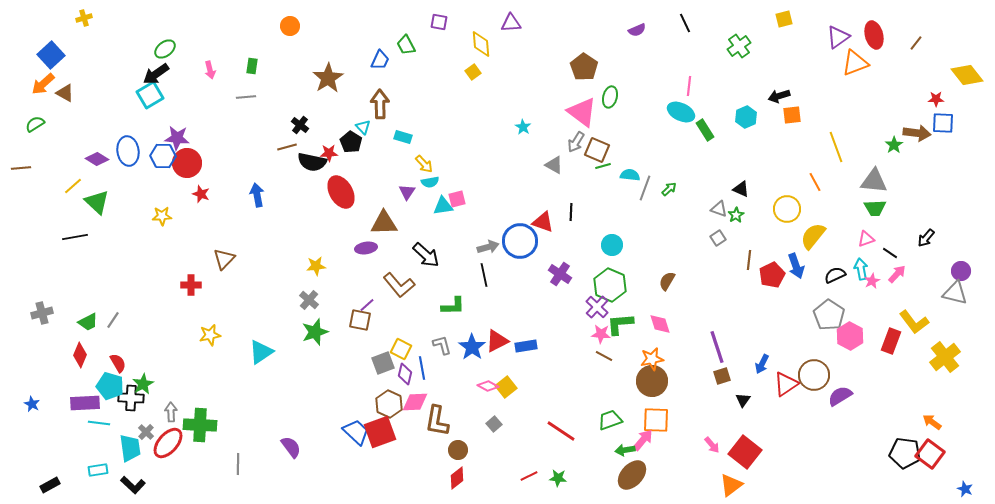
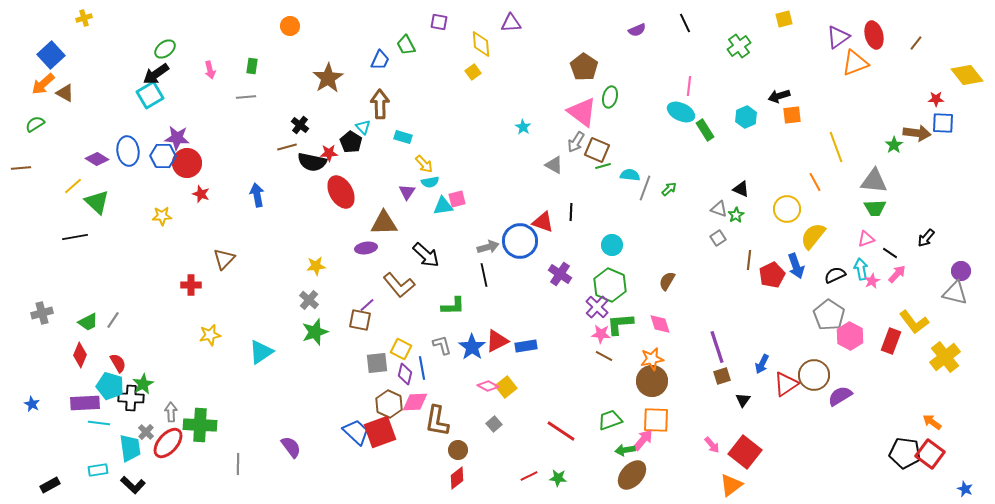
gray square at (383, 363): moved 6 px left; rotated 15 degrees clockwise
